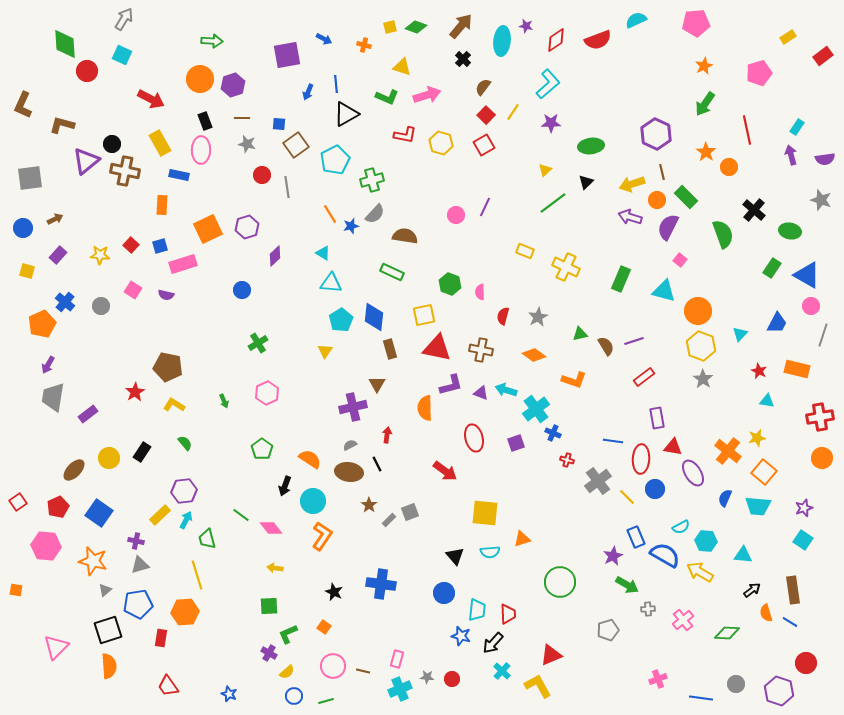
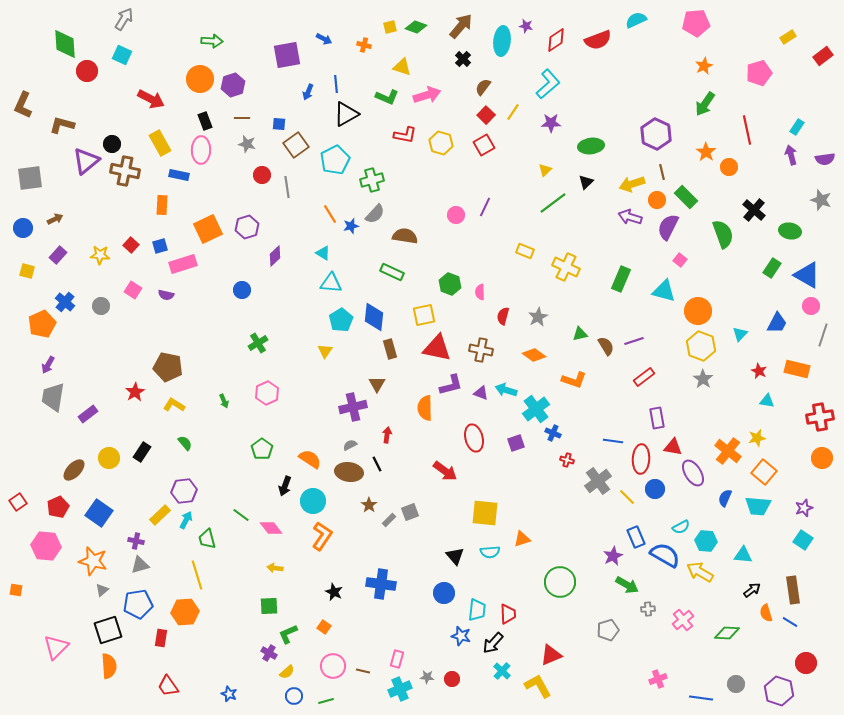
gray triangle at (105, 590): moved 3 px left
